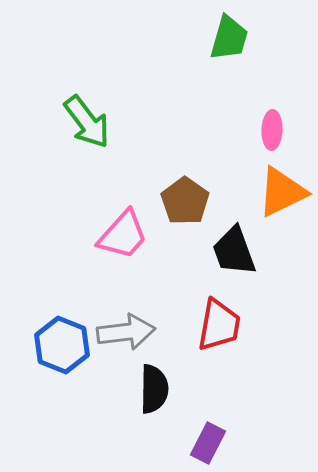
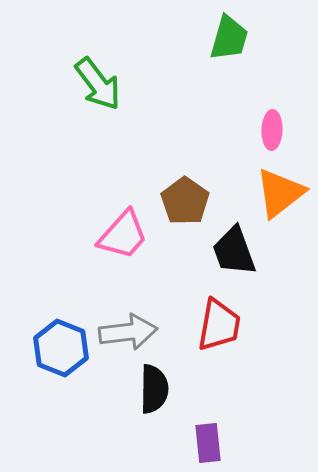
green arrow: moved 11 px right, 38 px up
orange triangle: moved 2 px left, 1 px down; rotated 12 degrees counterclockwise
gray arrow: moved 2 px right
blue hexagon: moved 1 px left, 3 px down
purple rectangle: rotated 33 degrees counterclockwise
